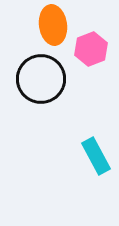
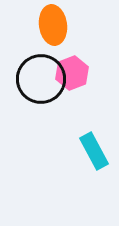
pink hexagon: moved 19 px left, 24 px down
cyan rectangle: moved 2 px left, 5 px up
